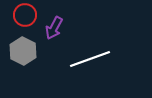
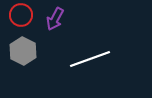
red circle: moved 4 px left
purple arrow: moved 1 px right, 9 px up
